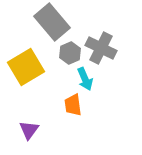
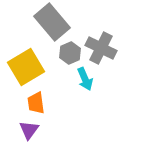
orange trapezoid: moved 37 px left, 2 px up
